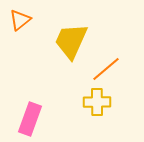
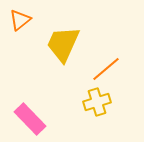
yellow trapezoid: moved 8 px left, 3 px down
yellow cross: rotated 16 degrees counterclockwise
pink rectangle: rotated 64 degrees counterclockwise
